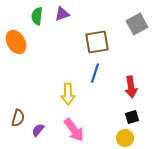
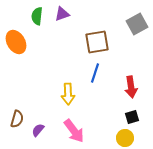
brown semicircle: moved 1 px left, 1 px down
pink arrow: moved 1 px down
